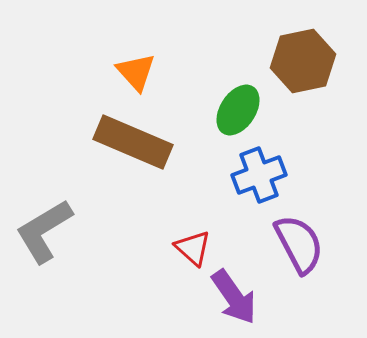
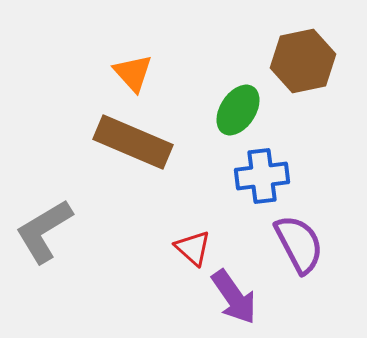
orange triangle: moved 3 px left, 1 px down
blue cross: moved 3 px right, 1 px down; rotated 14 degrees clockwise
